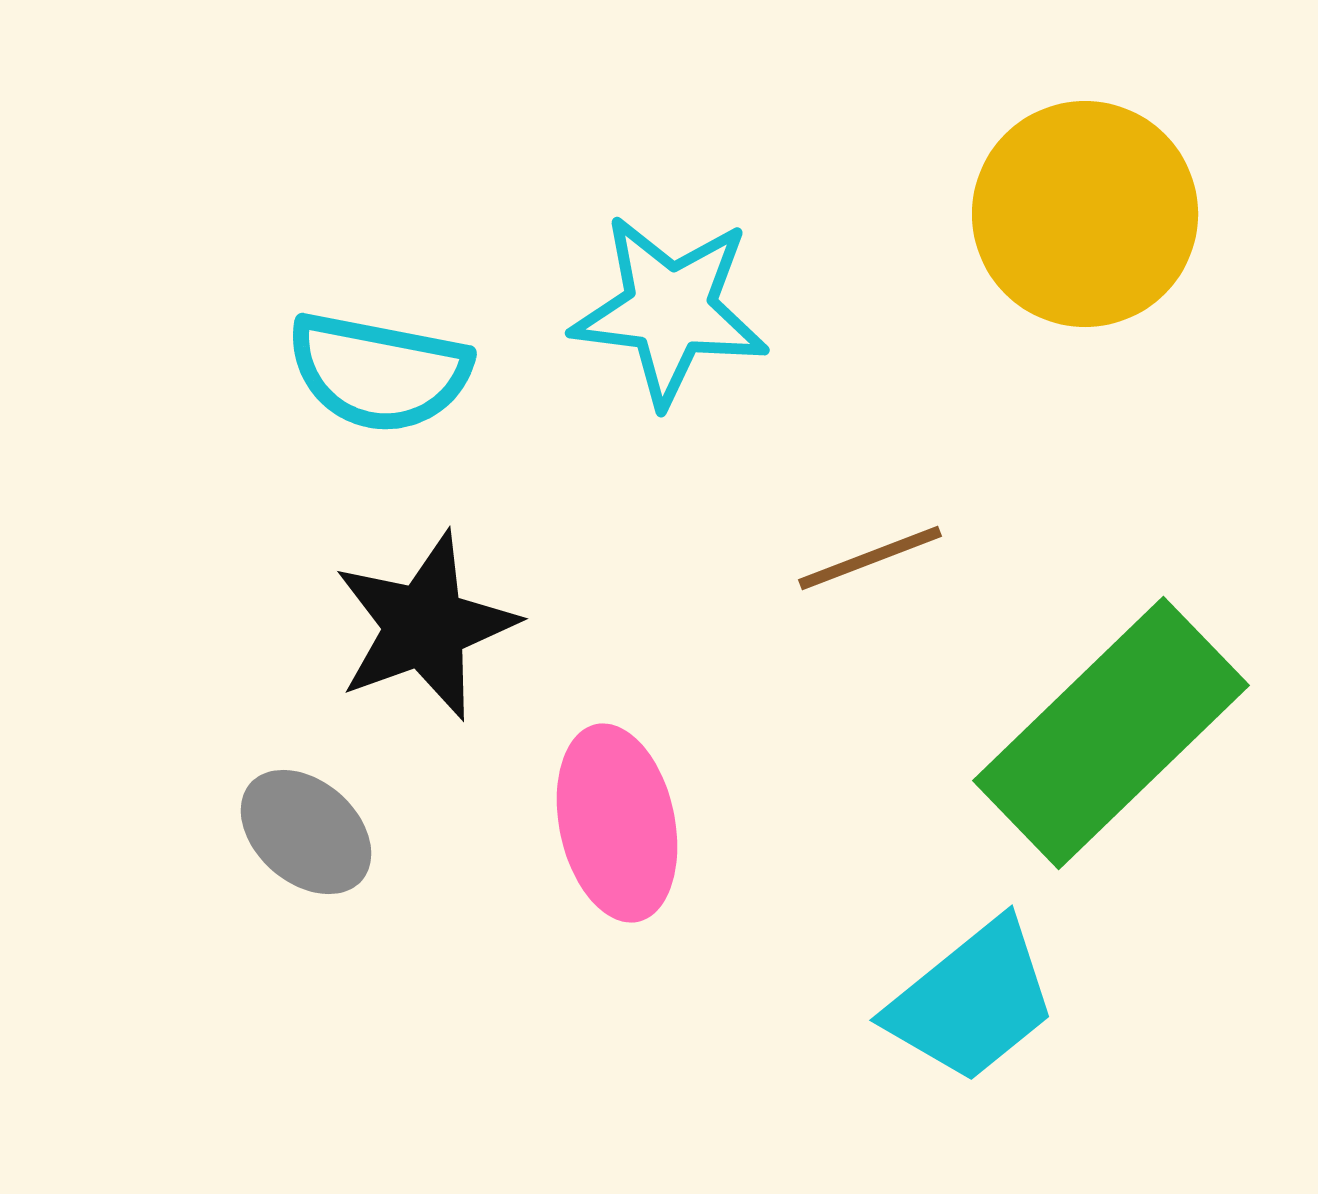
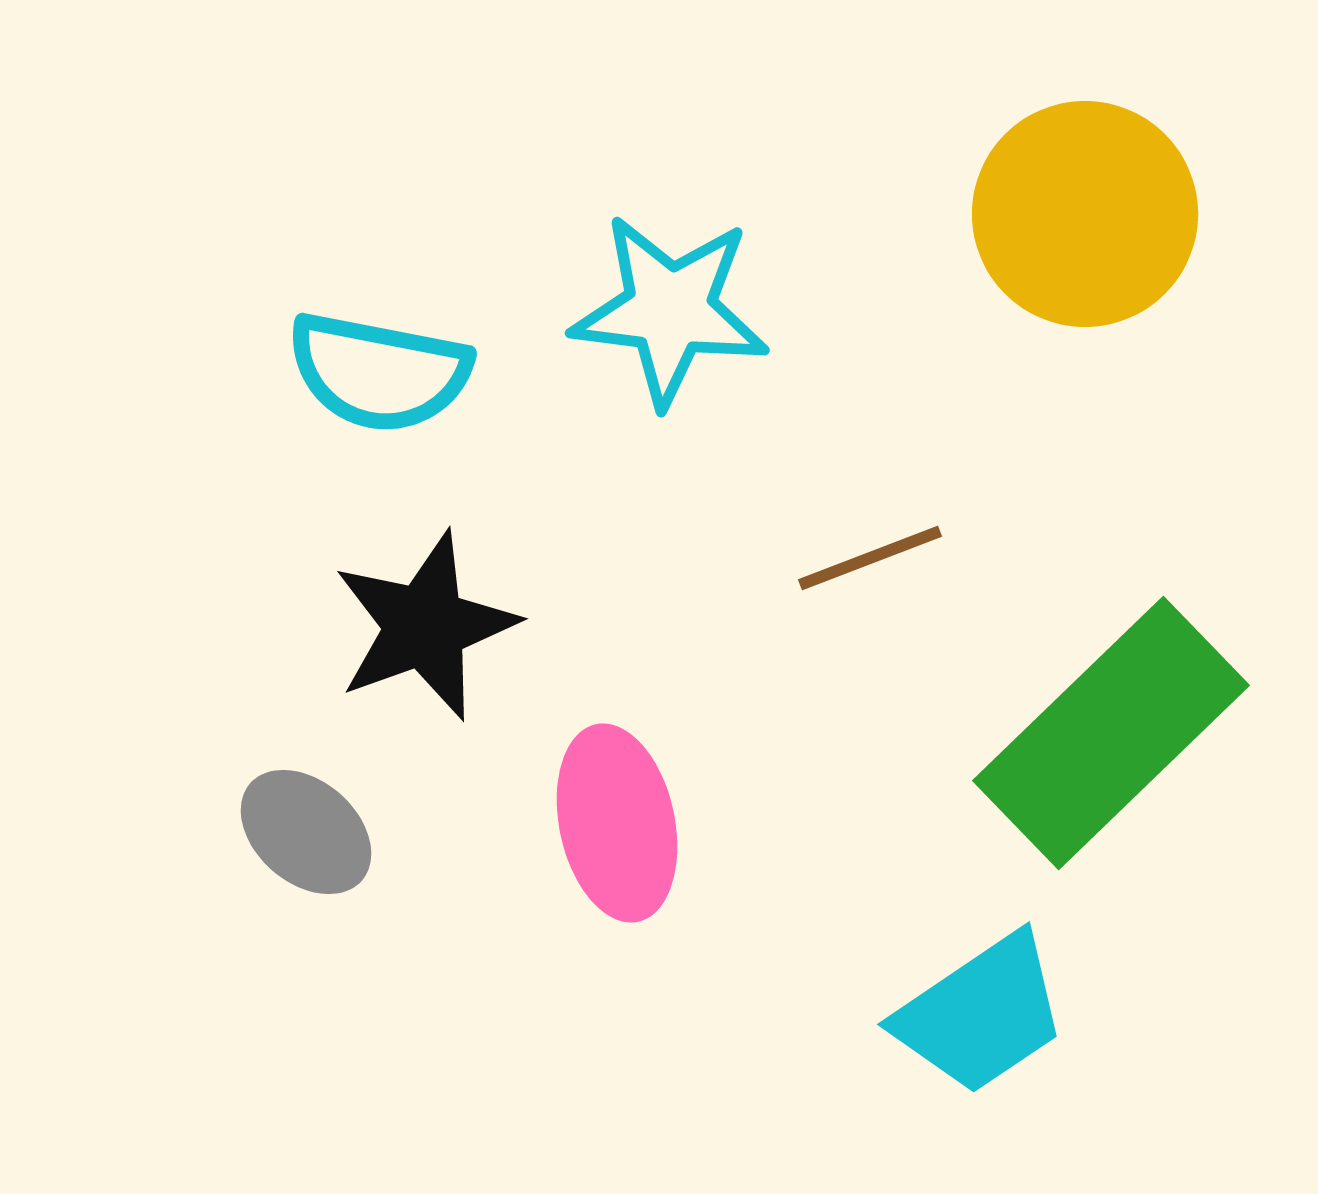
cyan trapezoid: moved 9 px right, 13 px down; rotated 5 degrees clockwise
